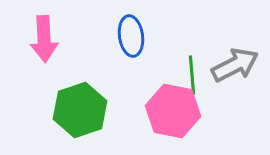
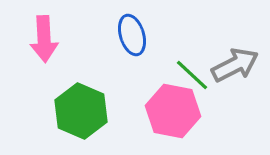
blue ellipse: moved 1 px right, 1 px up; rotated 9 degrees counterclockwise
green line: rotated 42 degrees counterclockwise
green hexagon: moved 1 px right, 1 px down; rotated 18 degrees counterclockwise
